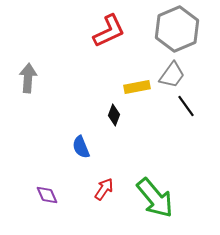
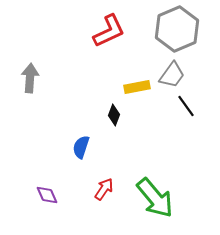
gray arrow: moved 2 px right
blue semicircle: rotated 40 degrees clockwise
